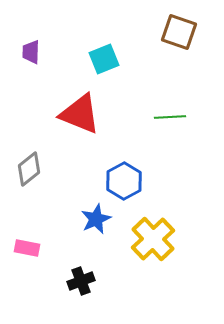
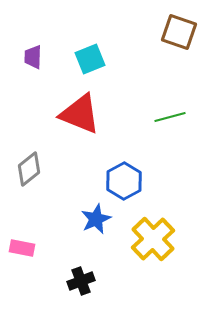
purple trapezoid: moved 2 px right, 5 px down
cyan square: moved 14 px left
green line: rotated 12 degrees counterclockwise
pink rectangle: moved 5 px left
